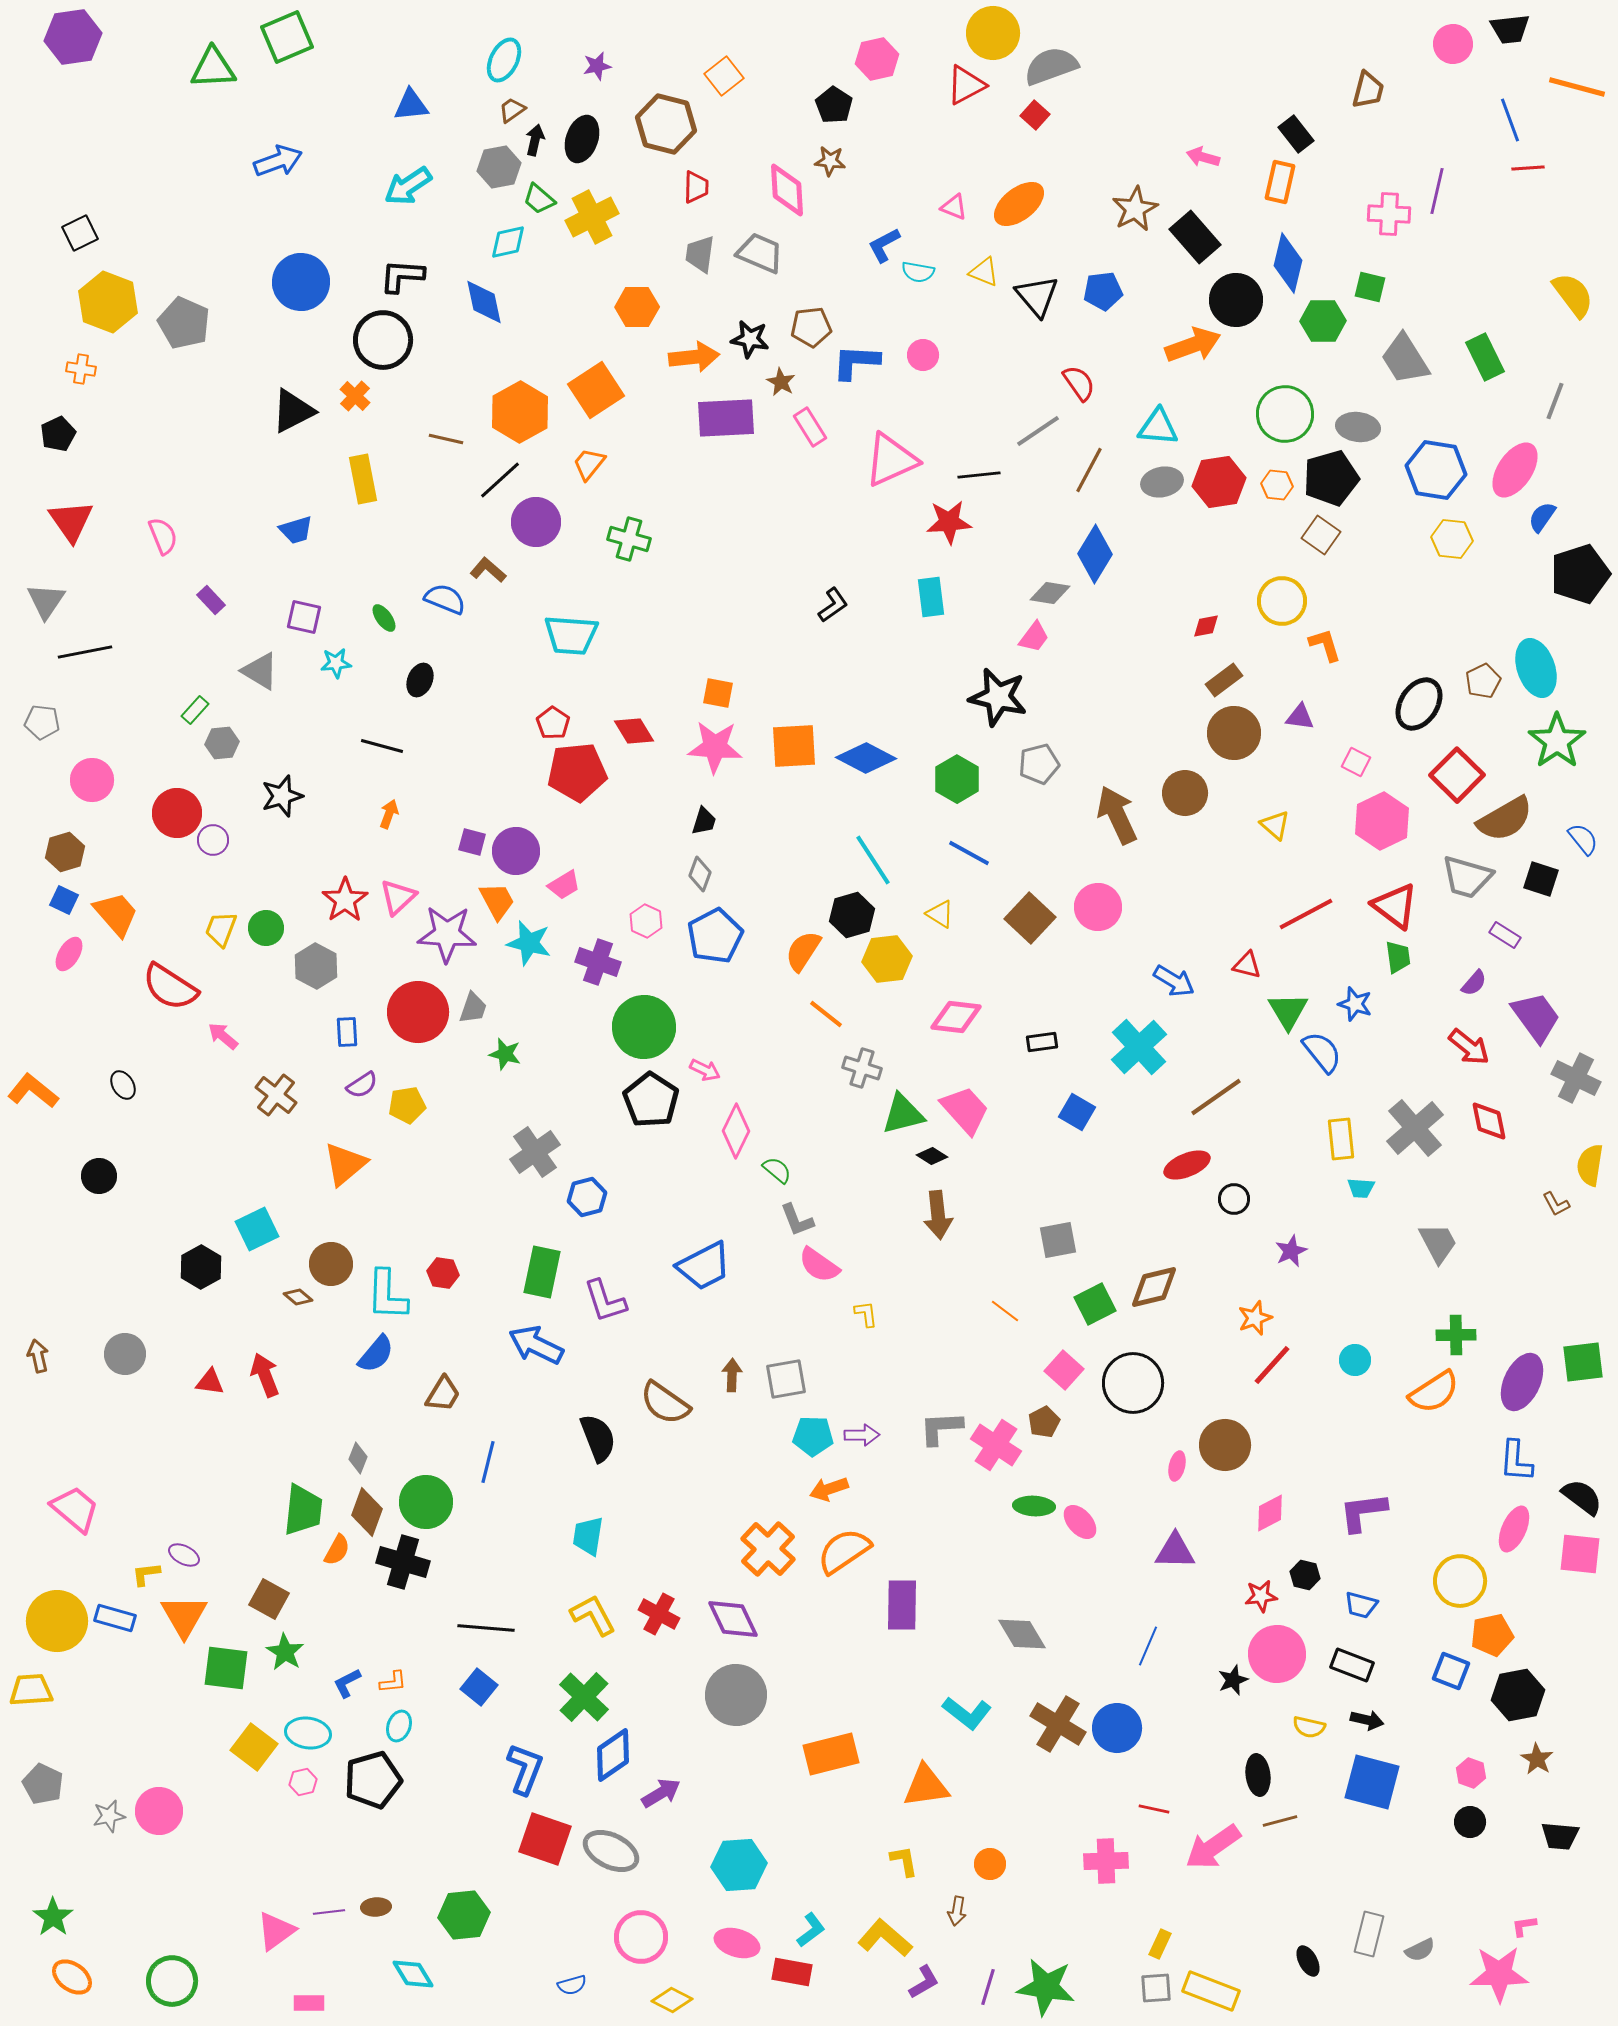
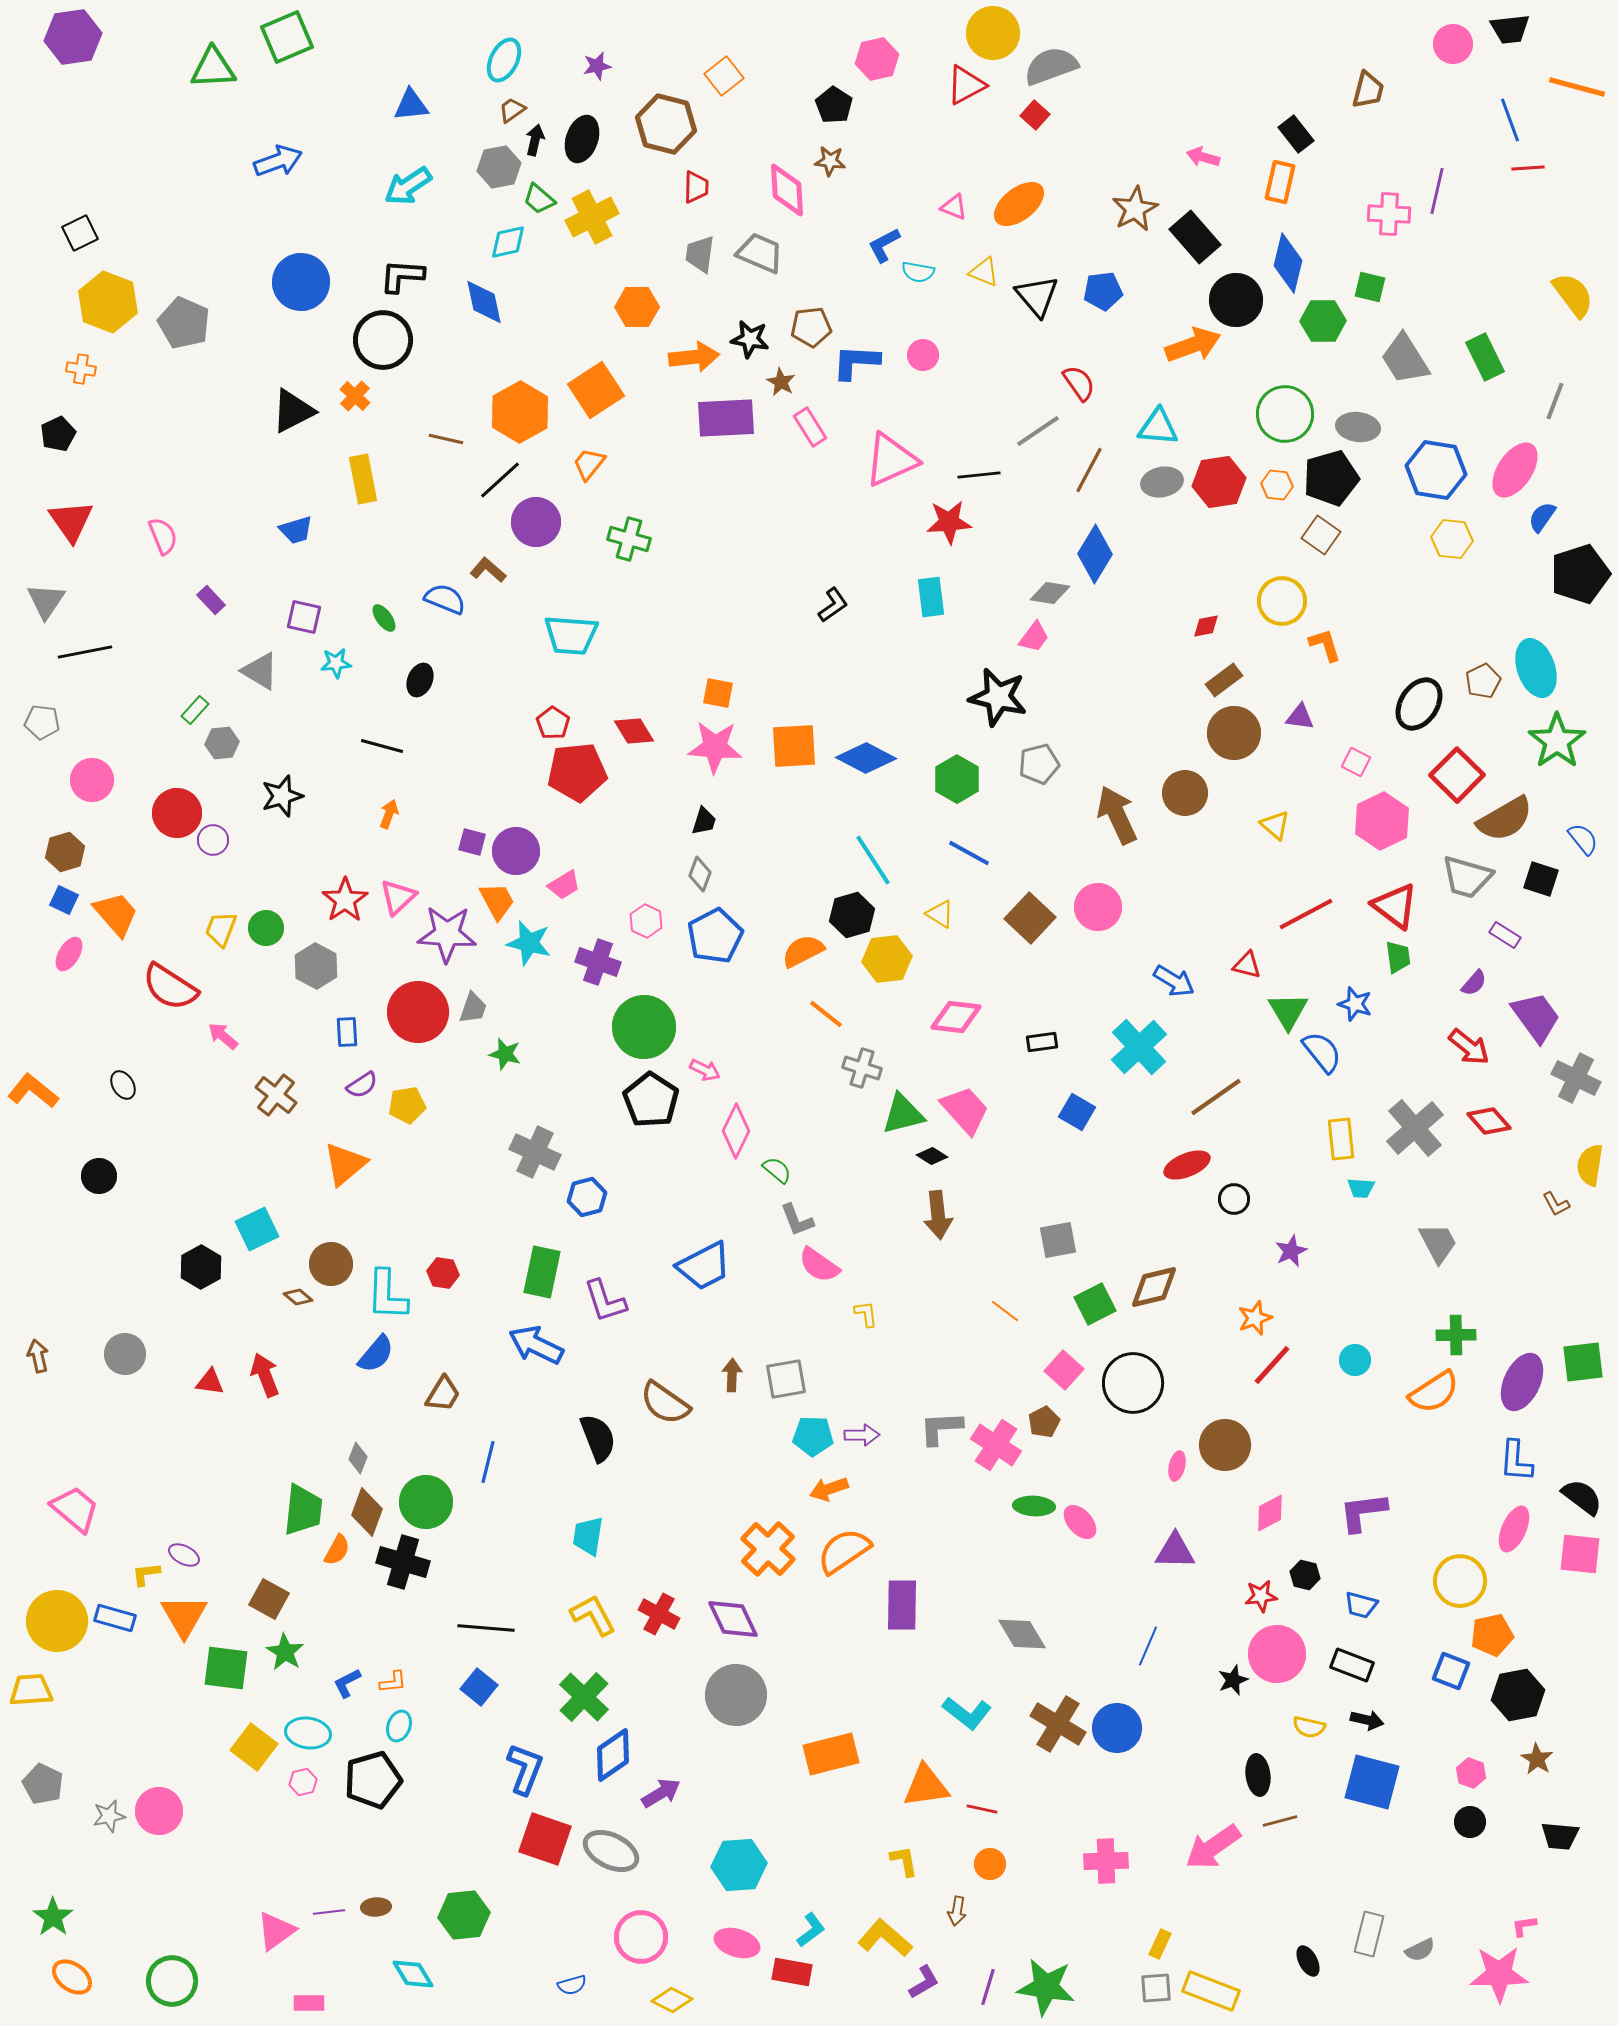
orange semicircle at (803, 951): rotated 30 degrees clockwise
red diamond at (1489, 1121): rotated 30 degrees counterclockwise
gray cross at (535, 1152): rotated 30 degrees counterclockwise
red line at (1154, 1809): moved 172 px left
